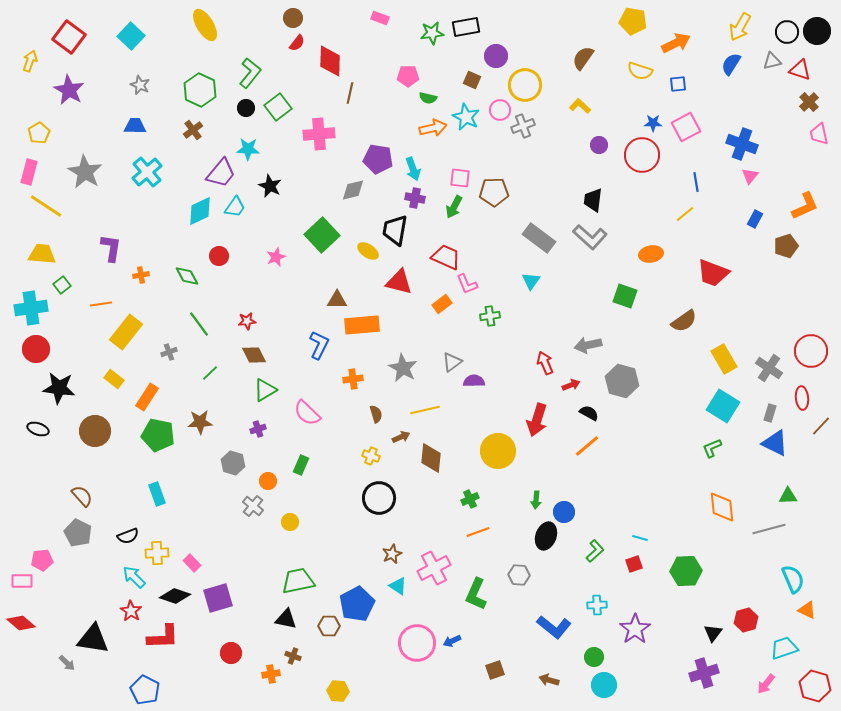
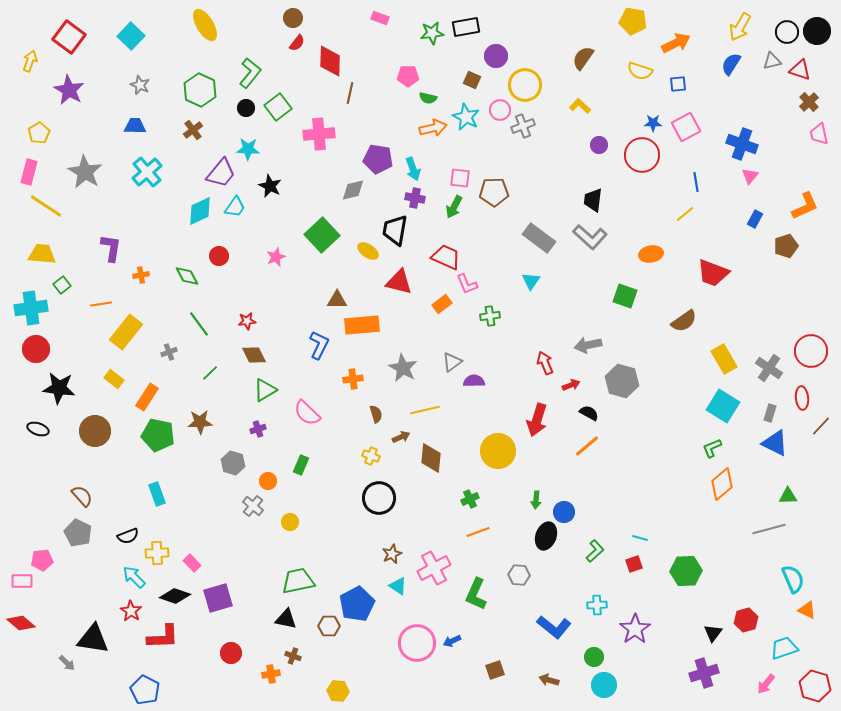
orange diamond at (722, 507): moved 23 px up; rotated 56 degrees clockwise
